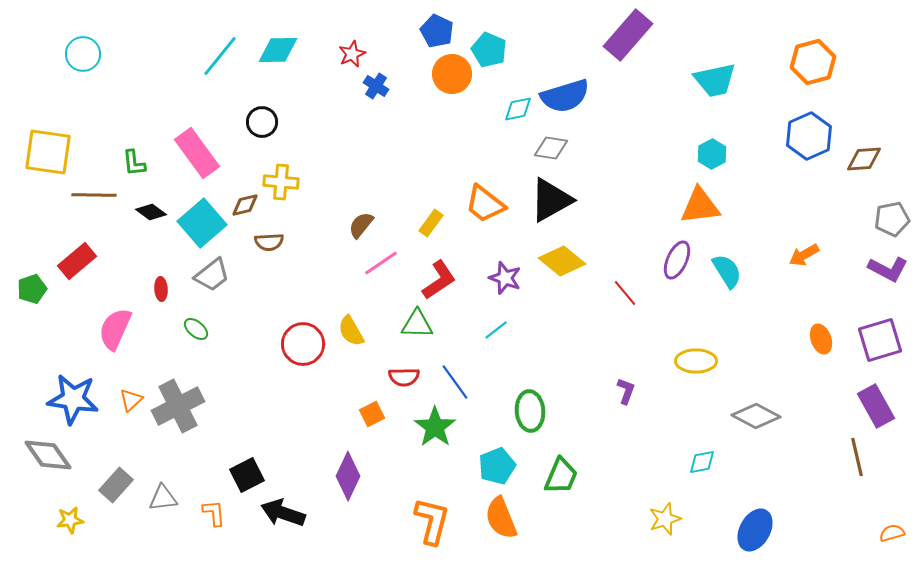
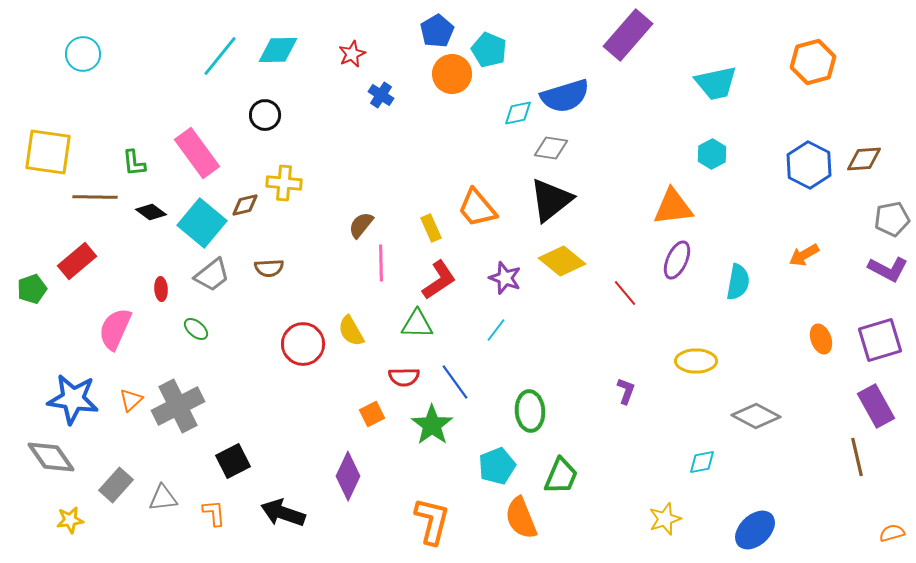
blue pentagon at (437, 31): rotated 16 degrees clockwise
cyan trapezoid at (715, 80): moved 1 px right, 3 px down
blue cross at (376, 86): moved 5 px right, 9 px down
cyan diamond at (518, 109): moved 4 px down
black circle at (262, 122): moved 3 px right, 7 px up
blue hexagon at (809, 136): moved 29 px down; rotated 9 degrees counterclockwise
yellow cross at (281, 182): moved 3 px right, 1 px down
brown line at (94, 195): moved 1 px right, 2 px down
black triangle at (551, 200): rotated 9 degrees counterclockwise
orange trapezoid at (485, 204): moved 8 px left, 4 px down; rotated 12 degrees clockwise
orange triangle at (700, 206): moved 27 px left, 1 px down
cyan square at (202, 223): rotated 9 degrees counterclockwise
yellow rectangle at (431, 223): moved 5 px down; rotated 60 degrees counterclockwise
brown semicircle at (269, 242): moved 26 px down
pink line at (381, 263): rotated 57 degrees counterclockwise
cyan semicircle at (727, 271): moved 11 px right, 11 px down; rotated 42 degrees clockwise
cyan line at (496, 330): rotated 15 degrees counterclockwise
green star at (435, 427): moved 3 px left, 2 px up
gray diamond at (48, 455): moved 3 px right, 2 px down
black square at (247, 475): moved 14 px left, 14 px up
orange semicircle at (501, 518): moved 20 px right
blue ellipse at (755, 530): rotated 18 degrees clockwise
